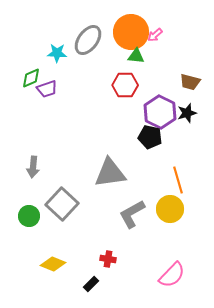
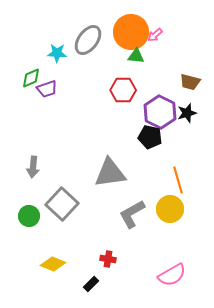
red hexagon: moved 2 px left, 5 px down
pink semicircle: rotated 16 degrees clockwise
